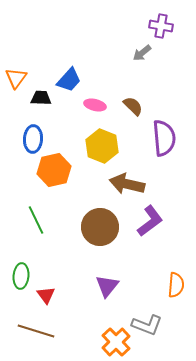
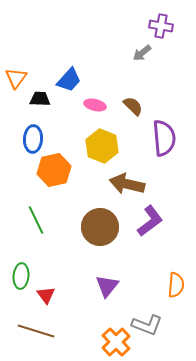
black trapezoid: moved 1 px left, 1 px down
